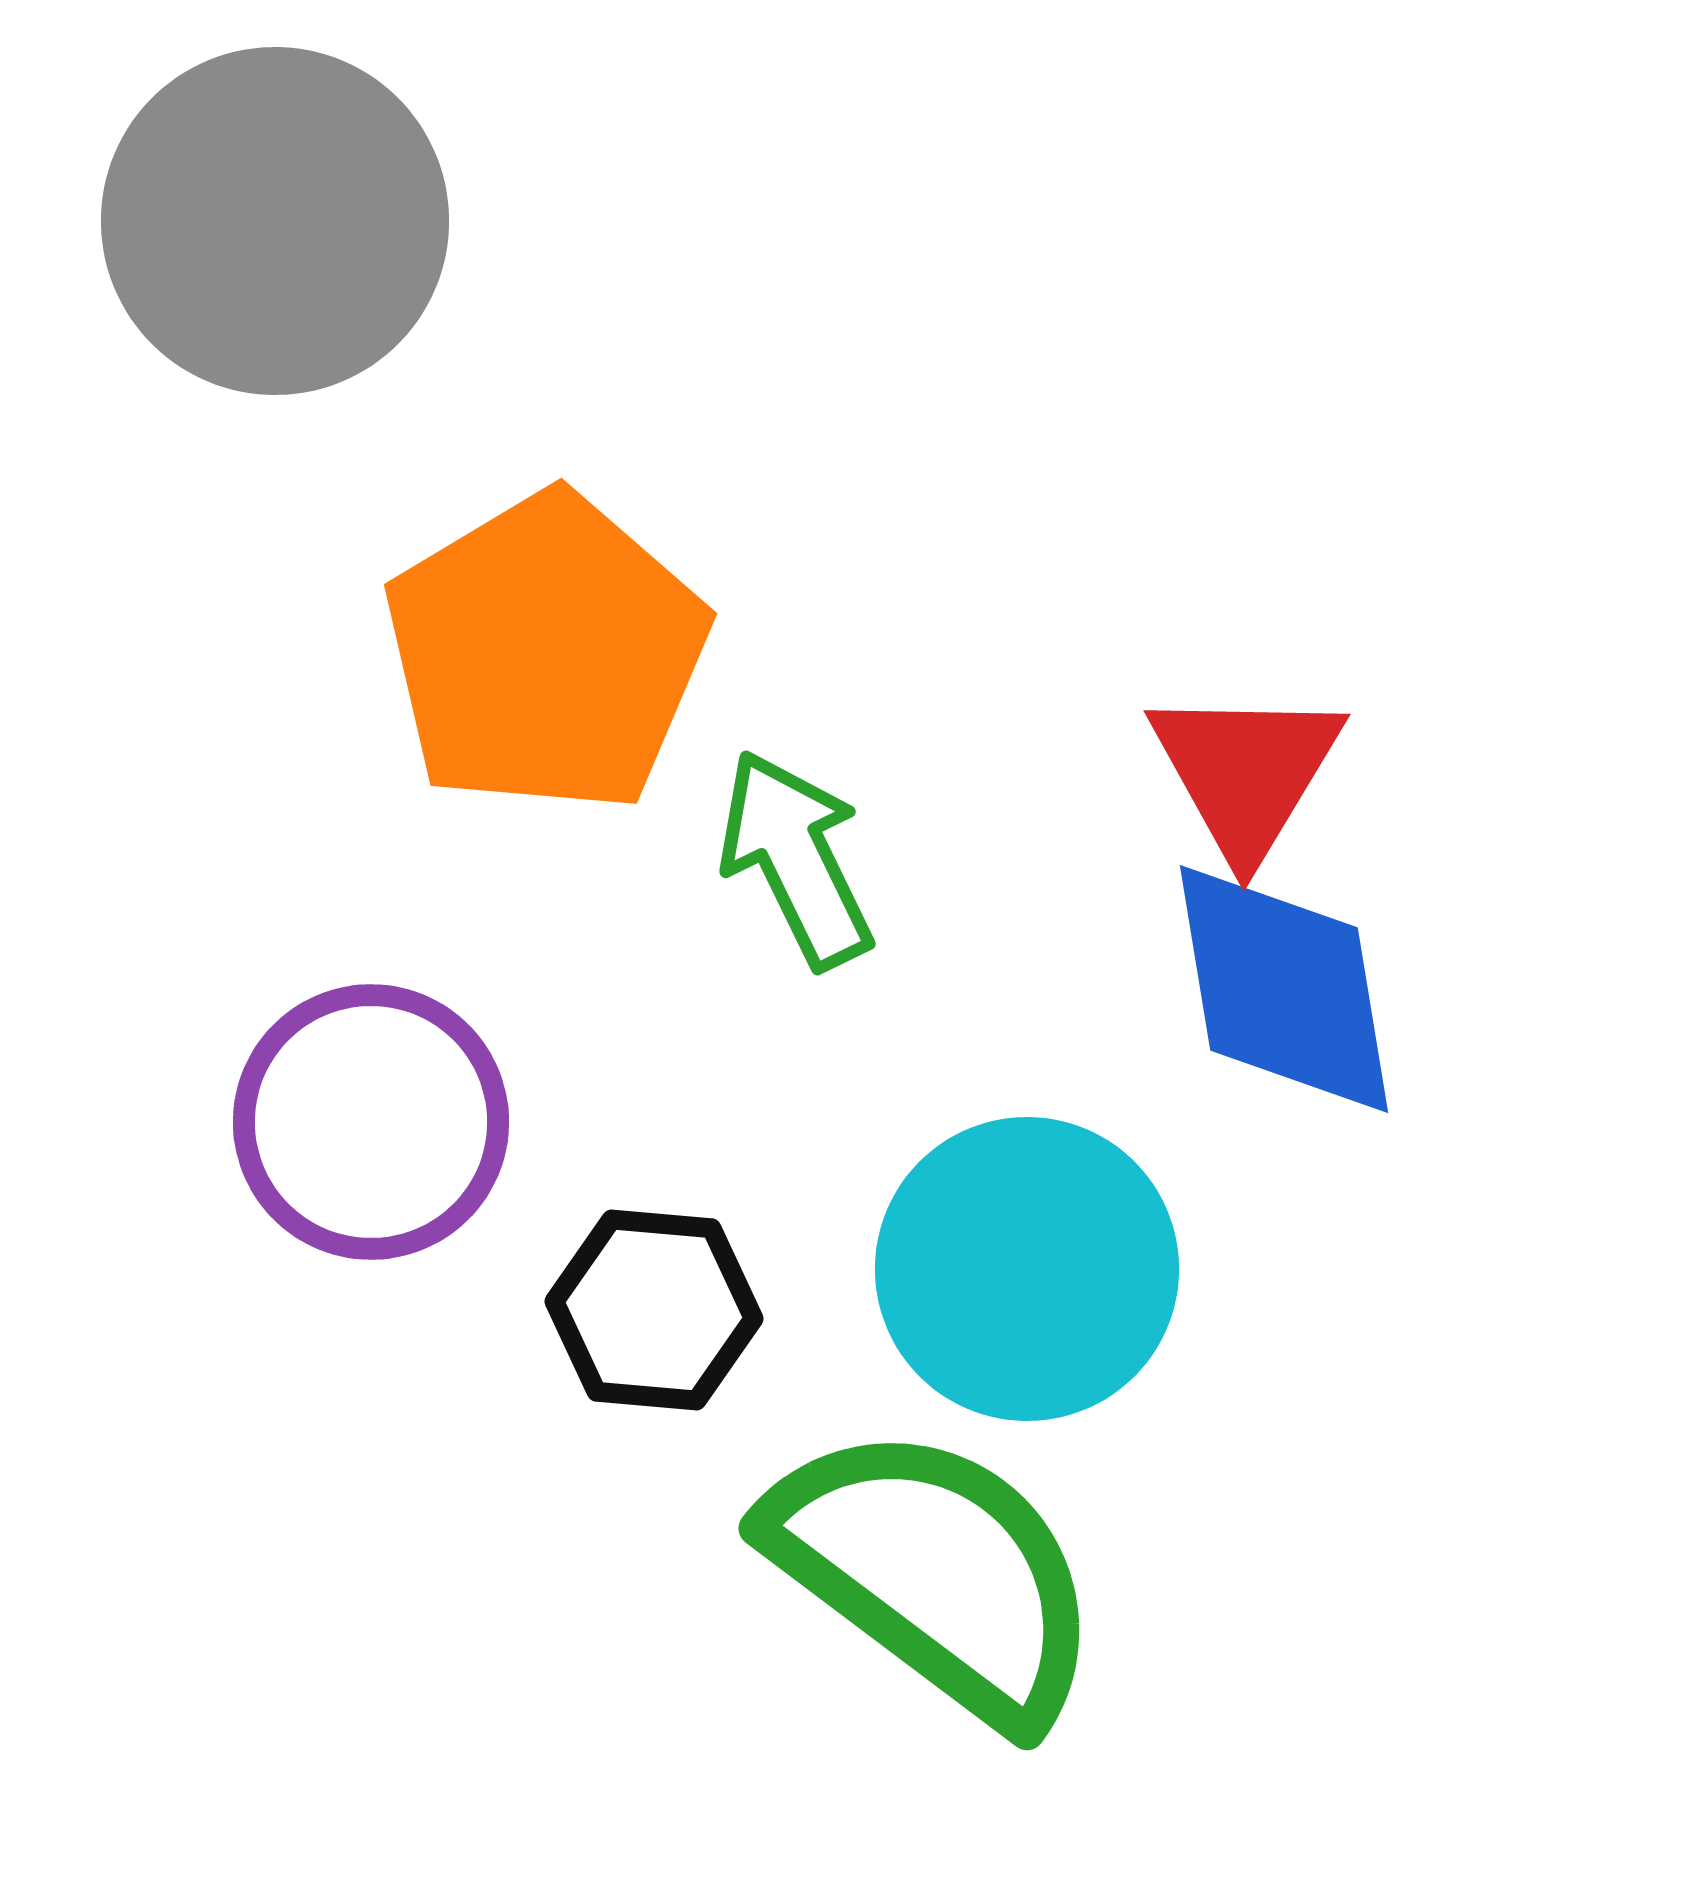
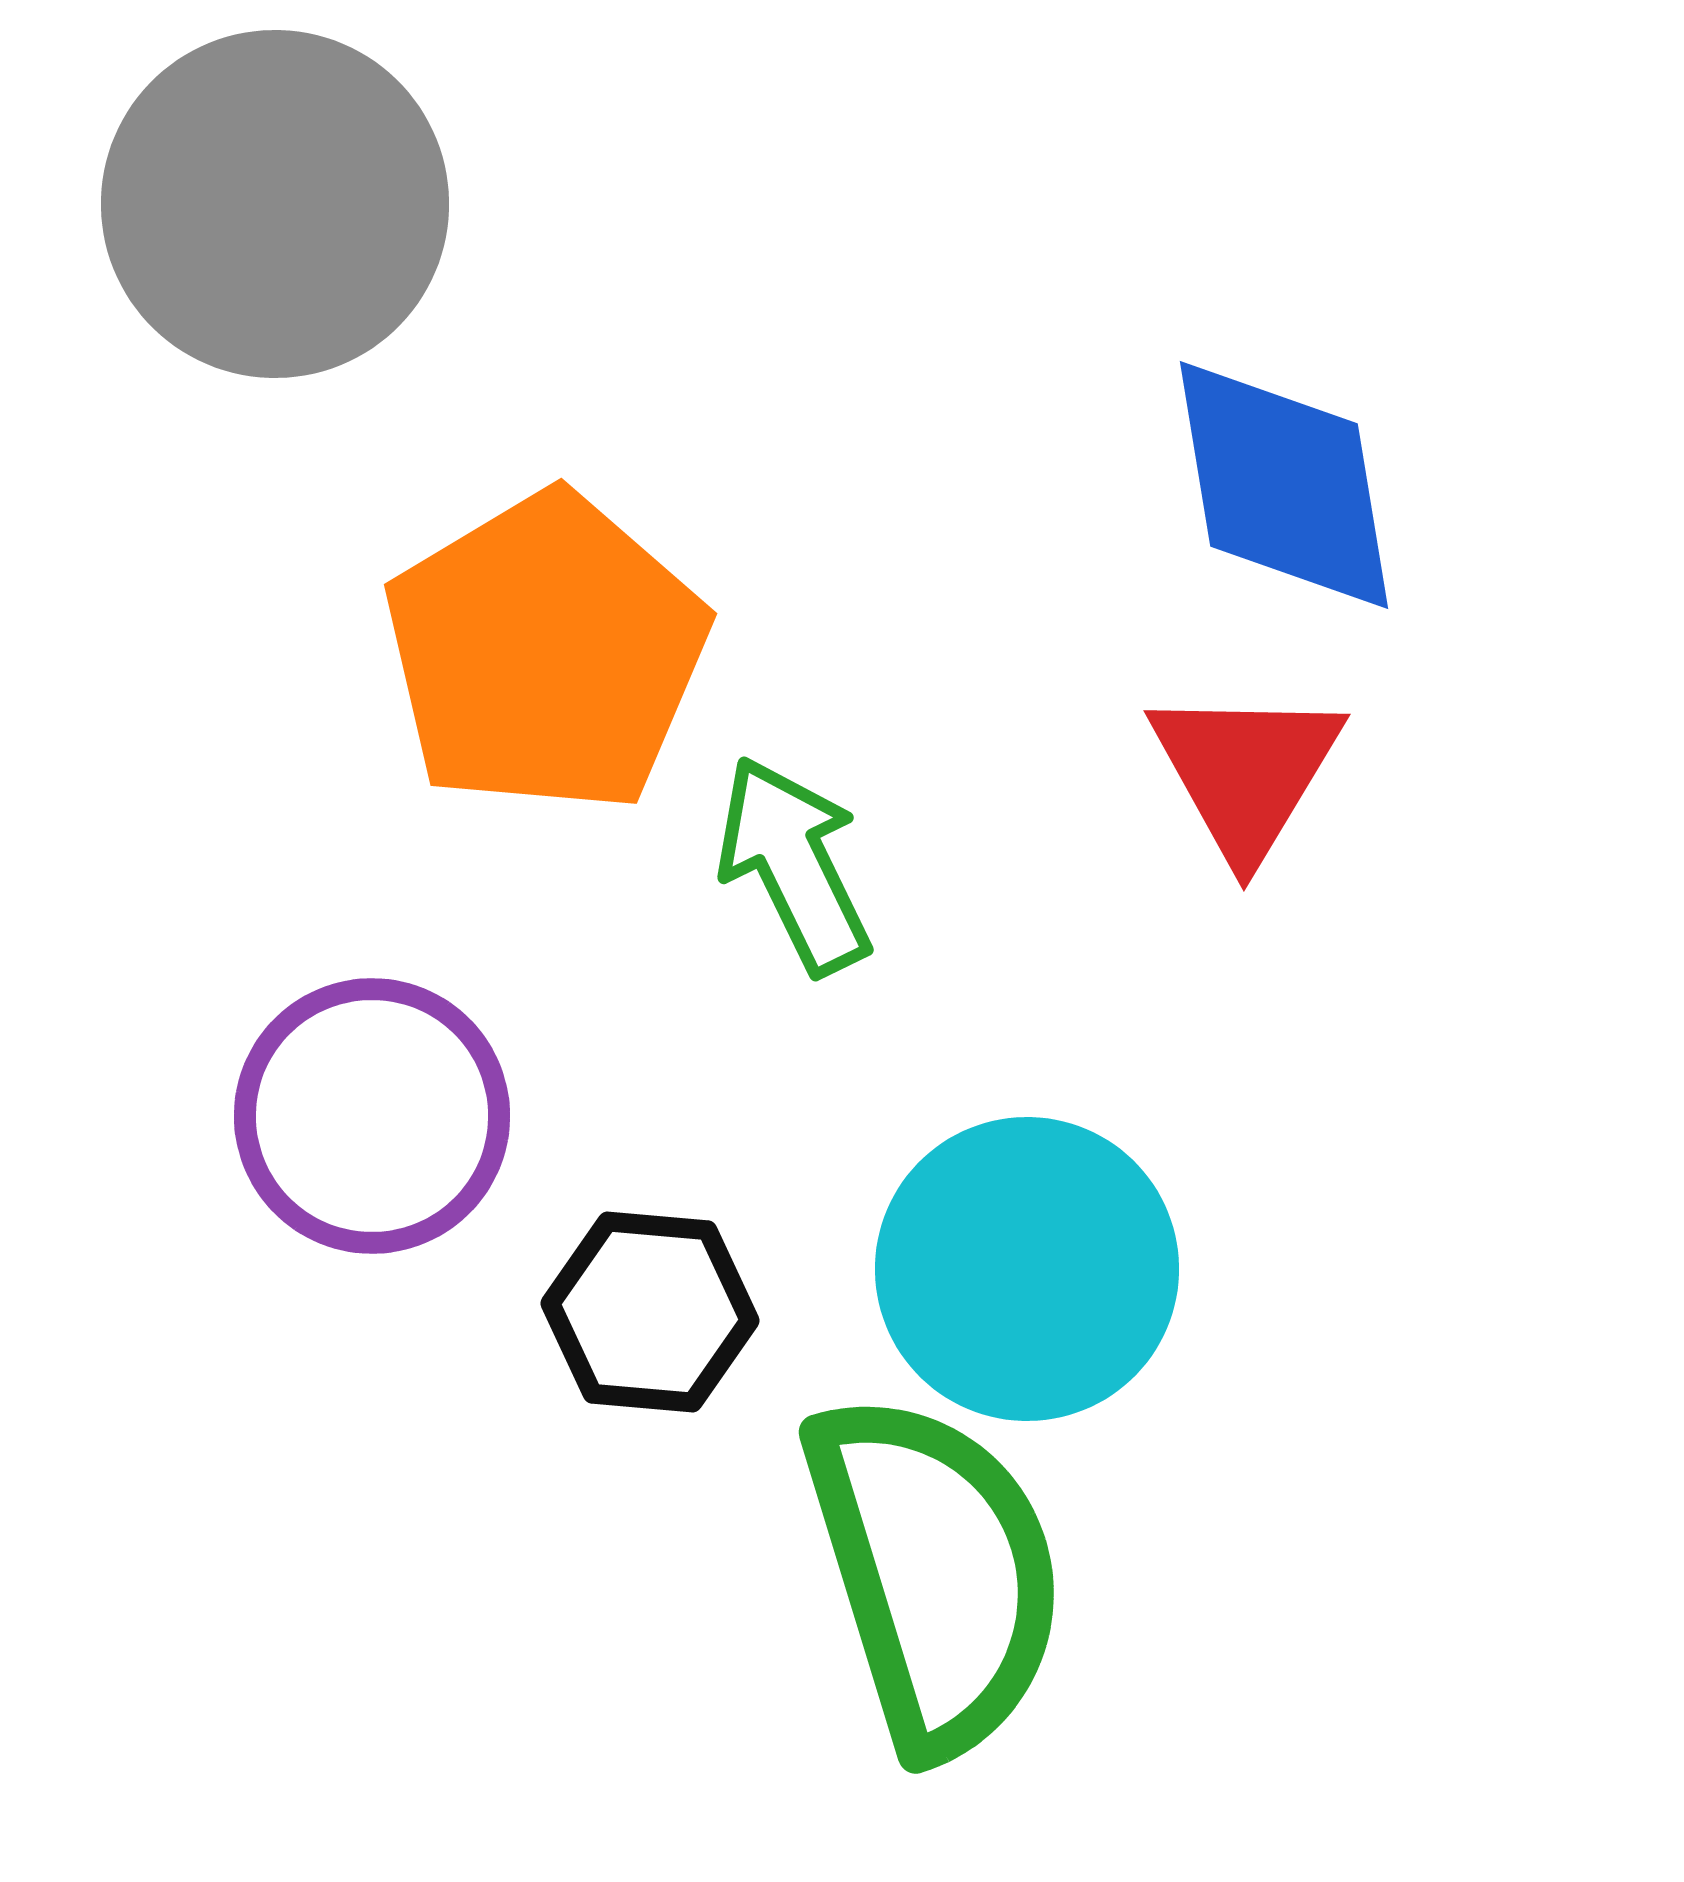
gray circle: moved 17 px up
green arrow: moved 2 px left, 6 px down
blue diamond: moved 504 px up
purple circle: moved 1 px right, 6 px up
black hexagon: moved 4 px left, 2 px down
green semicircle: rotated 36 degrees clockwise
